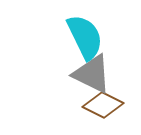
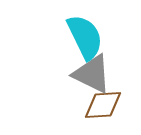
brown diamond: rotated 30 degrees counterclockwise
